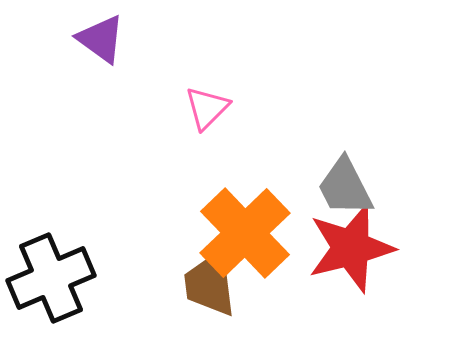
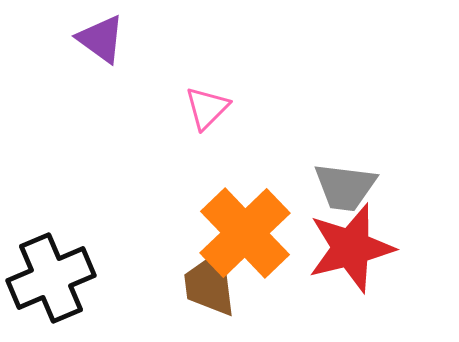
gray trapezoid: rotated 56 degrees counterclockwise
